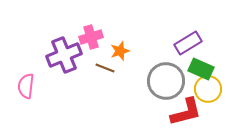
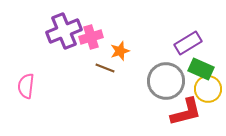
purple cross: moved 24 px up
